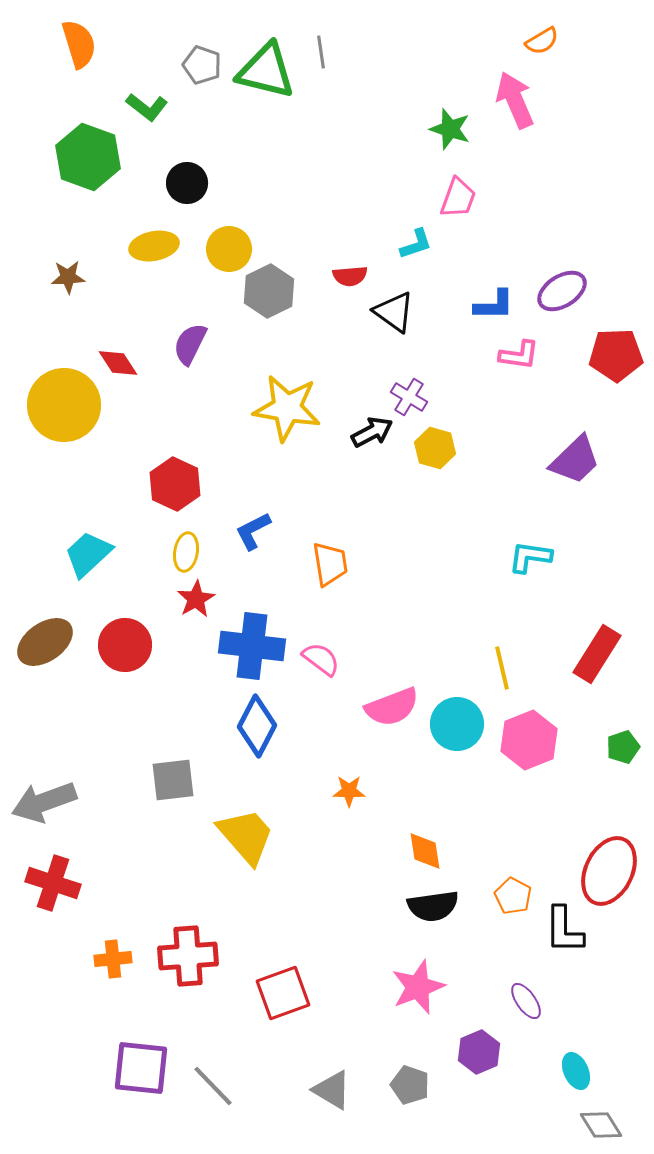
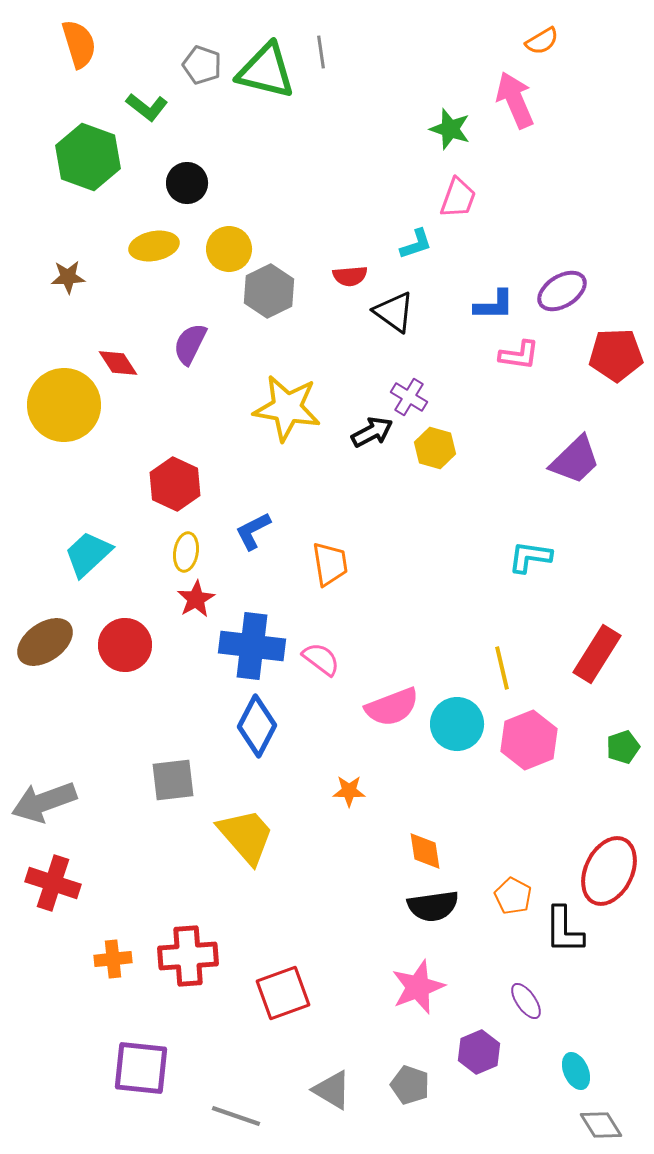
gray line at (213, 1086): moved 23 px right, 30 px down; rotated 27 degrees counterclockwise
